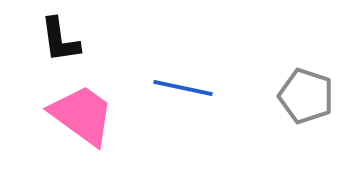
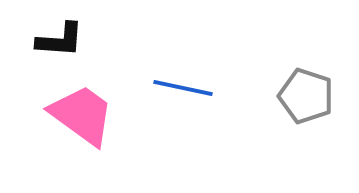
black L-shape: rotated 78 degrees counterclockwise
